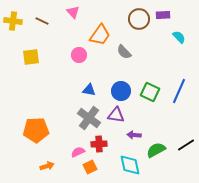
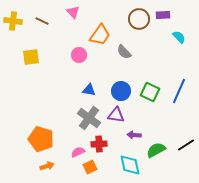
orange pentagon: moved 5 px right, 9 px down; rotated 20 degrees clockwise
